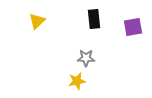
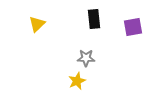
yellow triangle: moved 3 px down
yellow star: rotated 12 degrees counterclockwise
